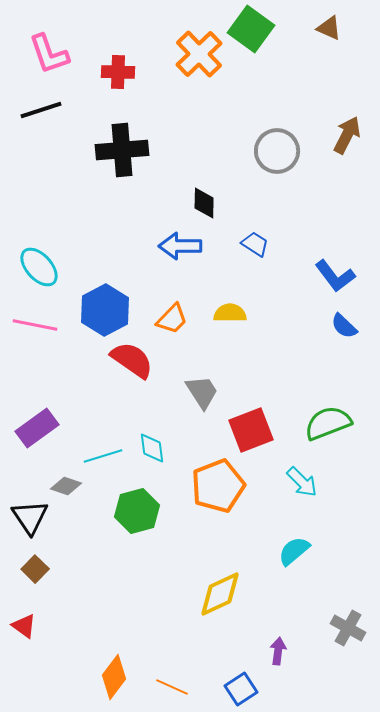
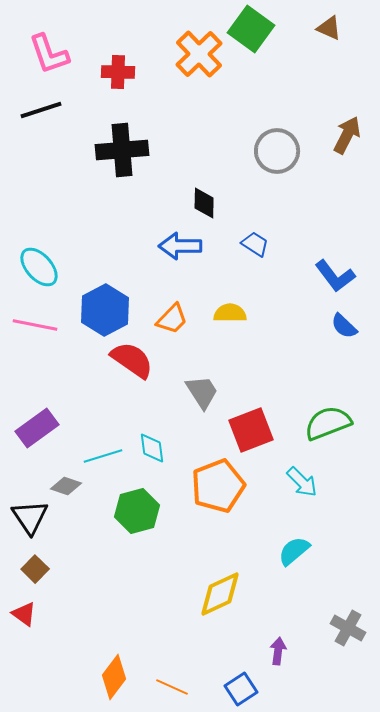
red triangle: moved 12 px up
